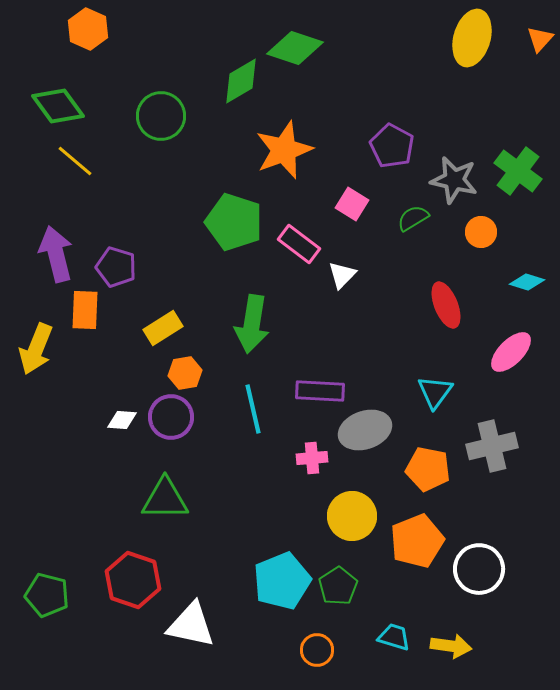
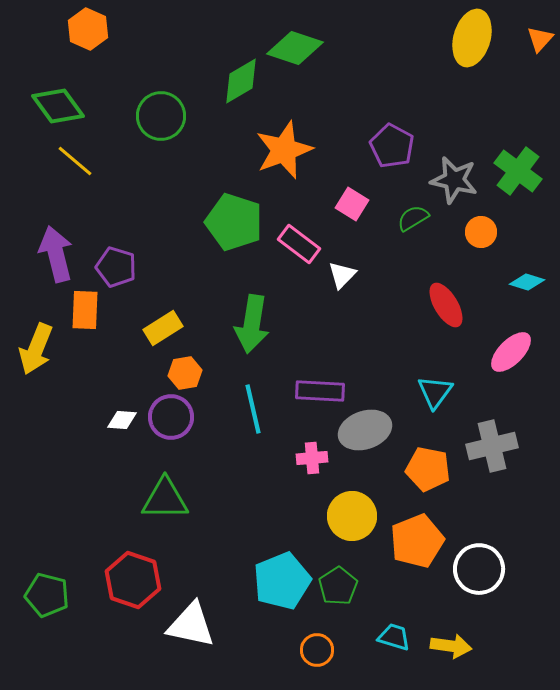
red ellipse at (446, 305): rotated 9 degrees counterclockwise
